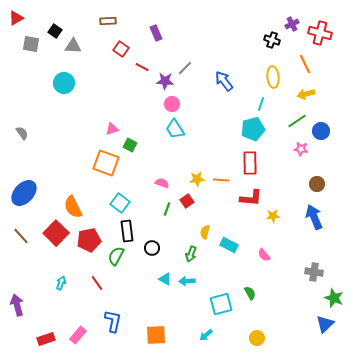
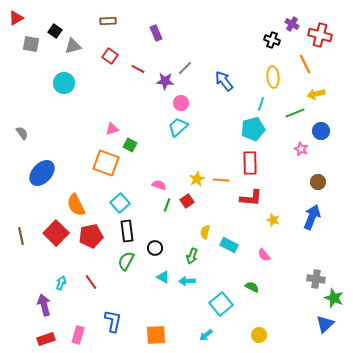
purple cross at (292, 24): rotated 32 degrees counterclockwise
red cross at (320, 33): moved 2 px down
gray triangle at (73, 46): rotated 18 degrees counterclockwise
red square at (121, 49): moved 11 px left, 7 px down
red line at (142, 67): moved 4 px left, 2 px down
yellow arrow at (306, 94): moved 10 px right
pink circle at (172, 104): moved 9 px right, 1 px up
green line at (297, 121): moved 2 px left, 8 px up; rotated 12 degrees clockwise
cyan trapezoid at (175, 129): moved 3 px right, 2 px up; rotated 80 degrees clockwise
pink star at (301, 149): rotated 16 degrees clockwise
yellow star at (197, 179): rotated 21 degrees counterclockwise
pink semicircle at (162, 183): moved 3 px left, 2 px down
brown circle at (317, 184): moved 1 px right, 2 px up
blue ellipse at (24, 193): moved 18 px right, 20 px up
cyan square at (120, 203): rotated 12 degrees clockwise
orange semicircle at (73, 207): moved 3 px right, 2 px up
green line at (167, 209): moved 4 px up
yellow star at (273, 216): moved 4 px down; rotated 24 degrees clockwise
blue arrow at (314, 217): moved 2 px left; rotated 45 degrees clockwise
brown line at (21, 236): rotated 30 degrees clockwise
red pentagon at (89, 240): moved 2 px right, 4 px up
black circle at (152, 248): moved 3 px right
green arrow at (191, 254): moved 1 px right, 2 px down
green semicircle at (116, 256): moved 10 px right, 5 px down
gray cross at (314, 272): moved 2 px right, 7 px down
cyan triangle at (165, 279): moved 2 px left, 2 px up
red line at (97, 283): moved 6 px left, 1 px up
green semicircle at (250, 293): moved 2 px right, 6 px up; rotated 32 degrees counterclockwise
cyan square at (221, 304): rotated 25 degrees counterclockwise
purple arrow at (17, 305): moved 27 px right
pink rectangle at (78, 335): rotated 24 degrees counterclockwise
yellow circle at (257, 338): moved 2 px right, 3 px up
